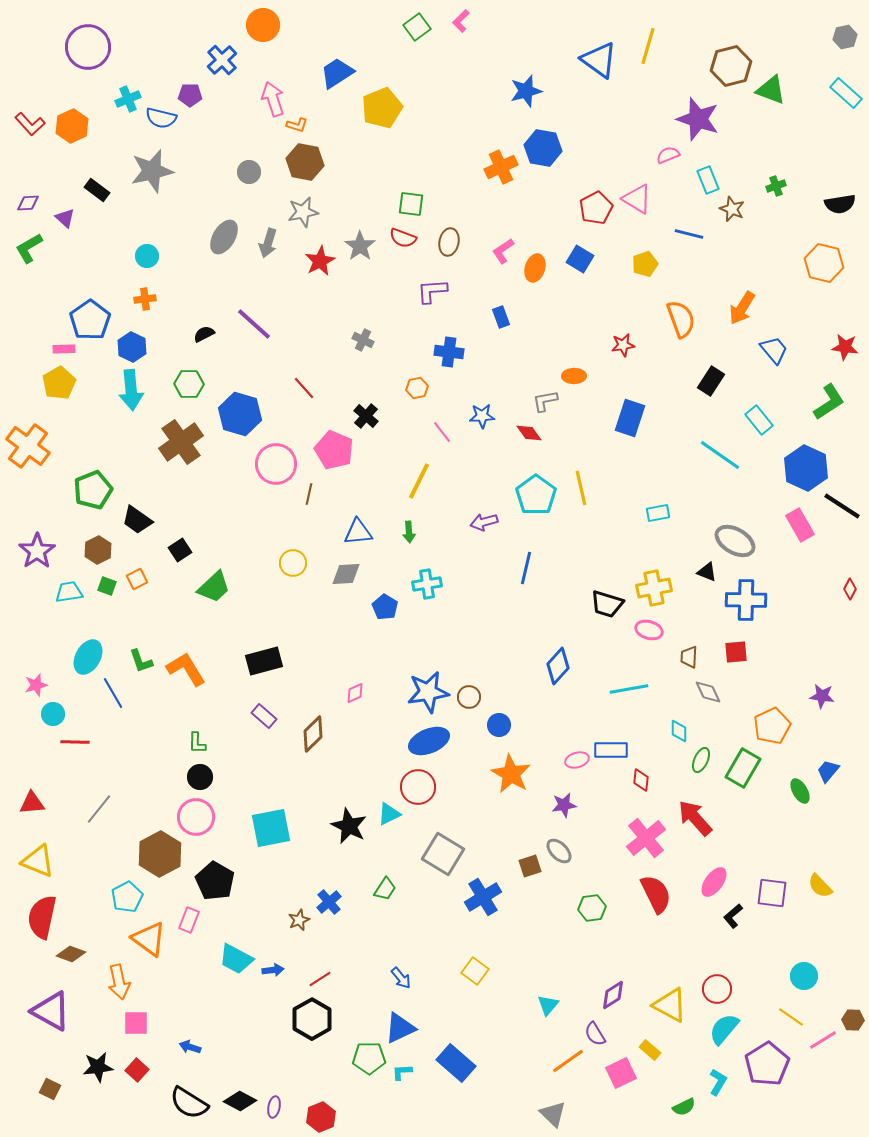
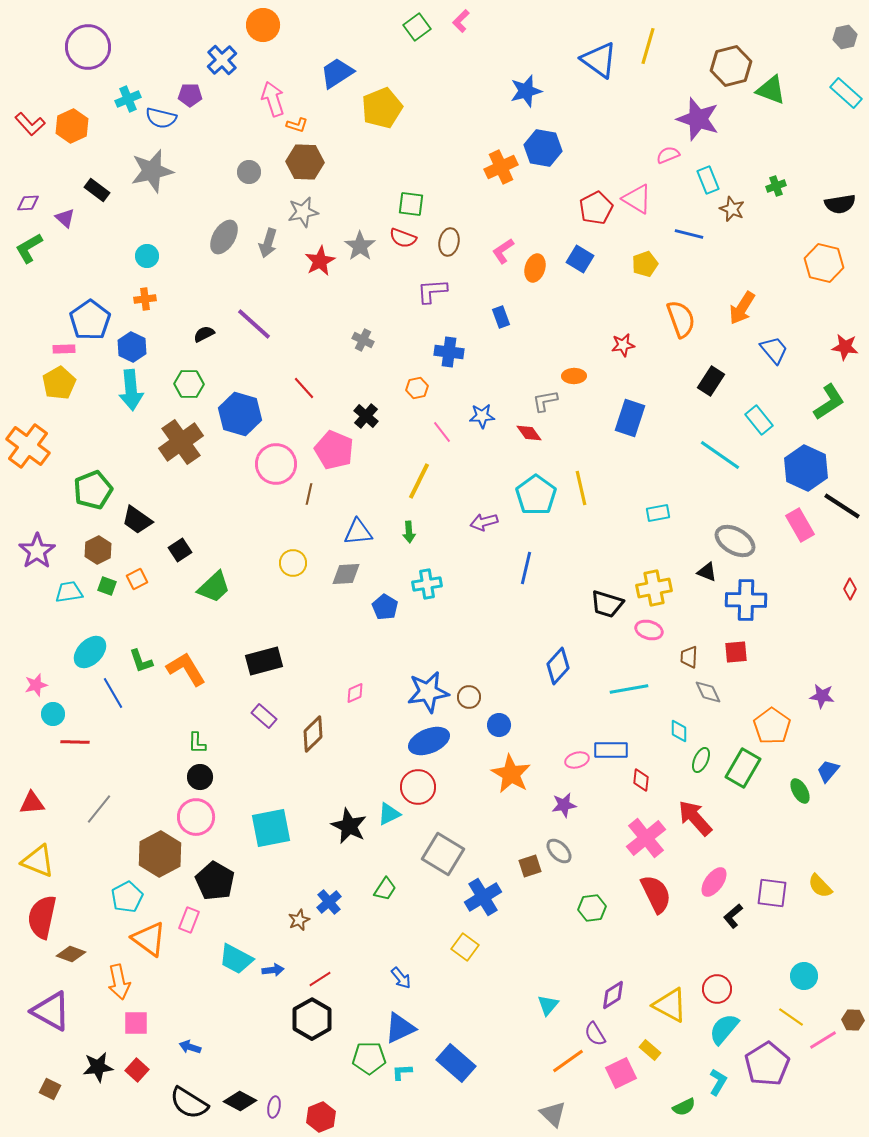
brown hexagon at (305, 162): rotated 9 degrees counterclockwise
cyan ellipse at (88, 657): moved 2 px right, 5 px up; rotated 16 degrees clockwise
orange pentagon at (772, 726): rotated 12 degrees counterclockwise
yellow square at (475, 971): moved 10 px left, 24 px up
